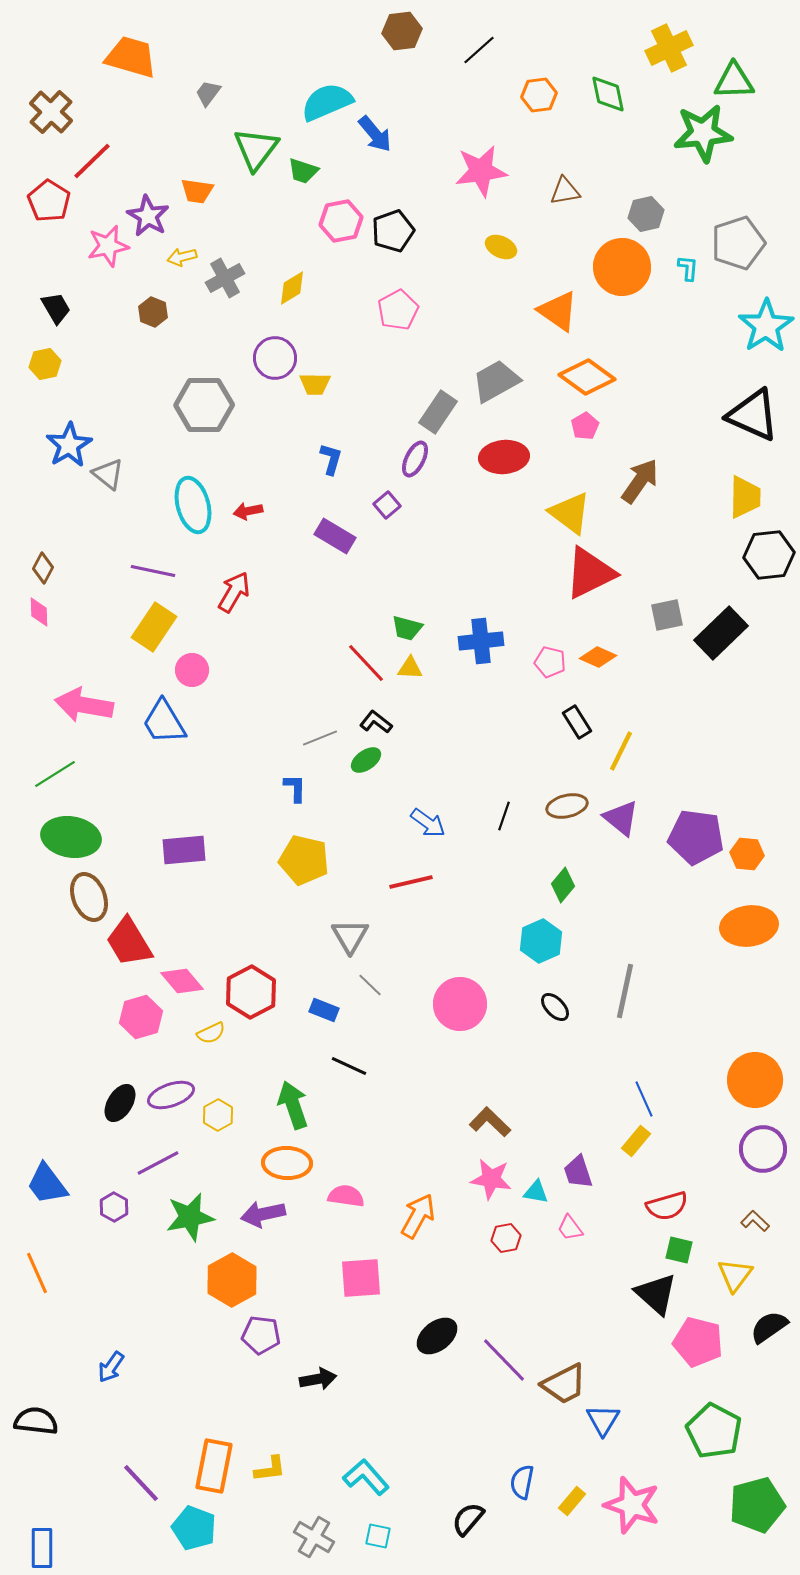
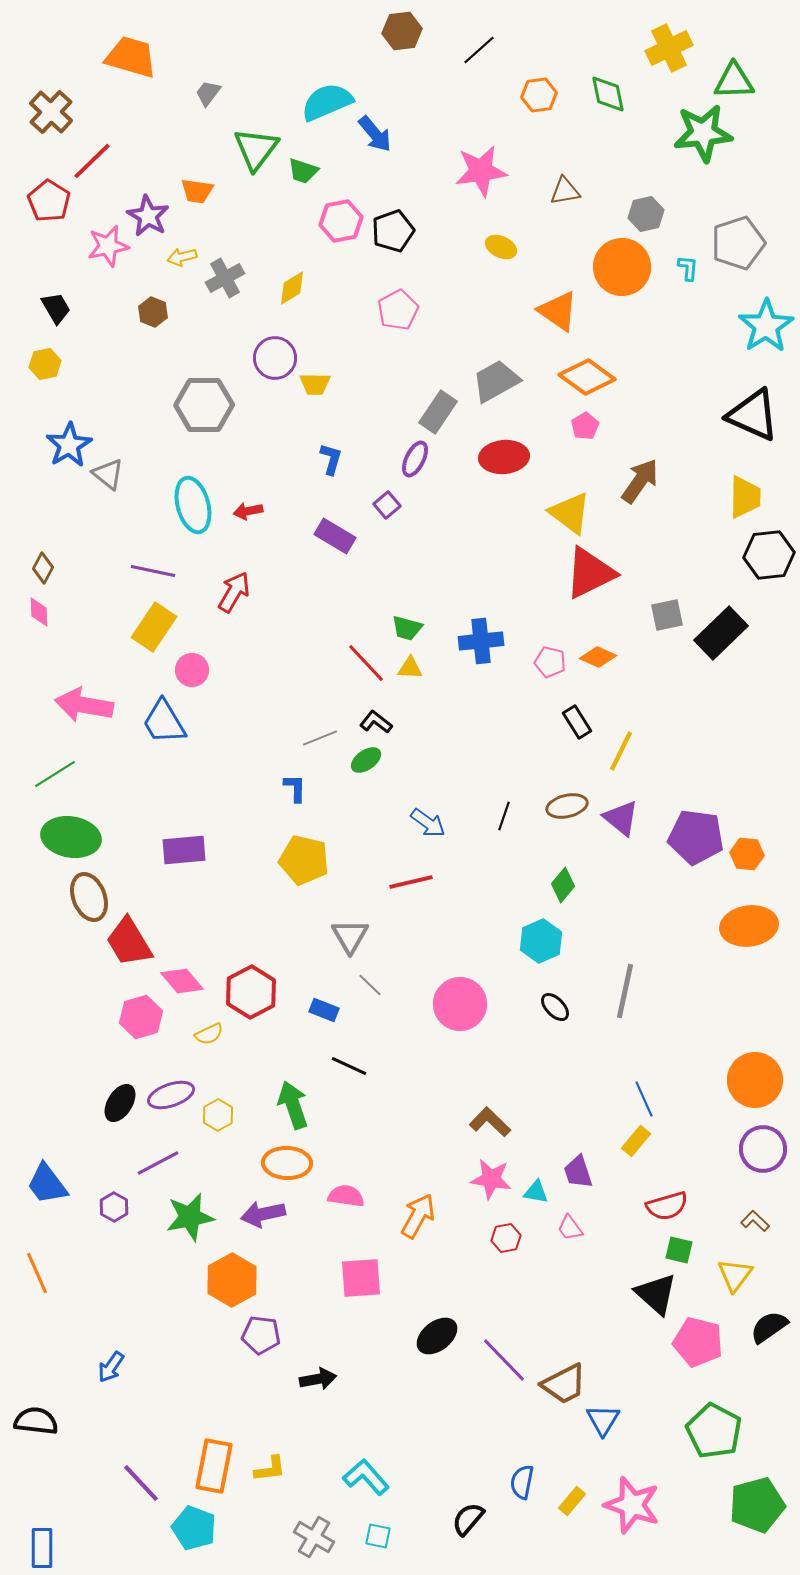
yellow semicircle at (211, 1033): moved 2 px left, 1 px down
